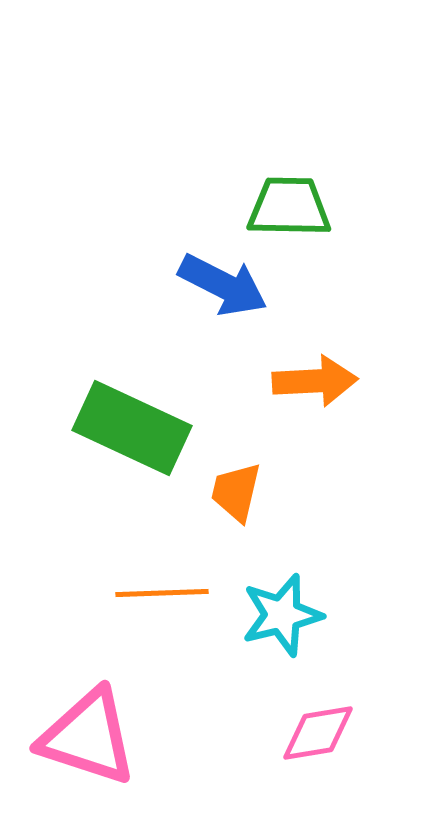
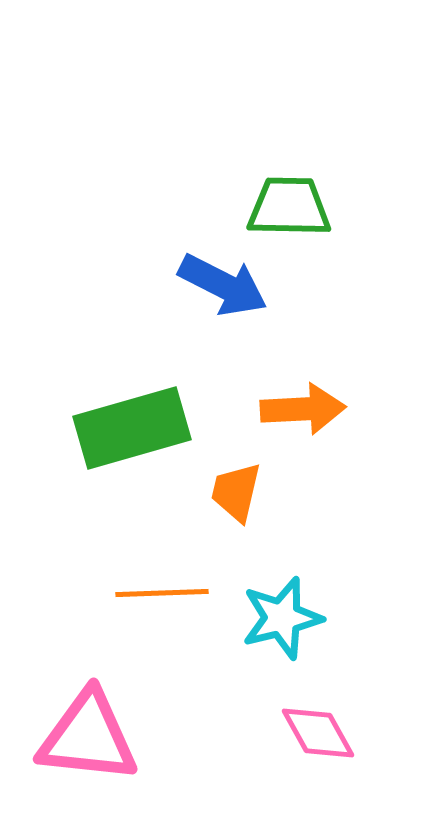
orange arrow: moved 12 px left, 28 px down
green rectangle: rotated 41 degrees counterclockwise
cyan star: moved 3 px down
pink diamond: rotated 70 degrees clockwise
pink triangle: rotated 12 degrees counterclockwise
